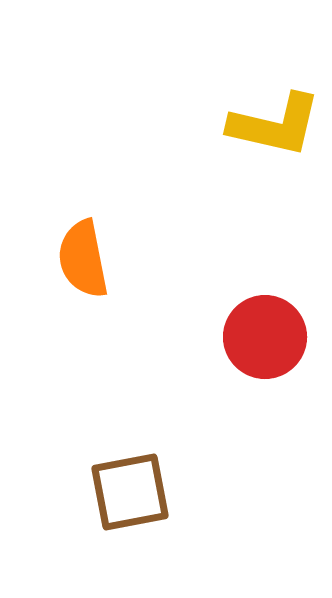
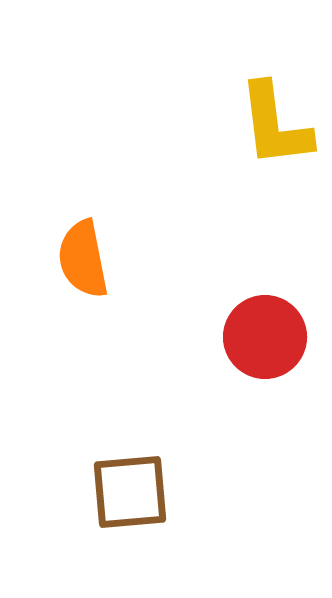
yellow L-shape: rotated 70 degrees clockwise
brown square: rotated 6 degrees clockwise
